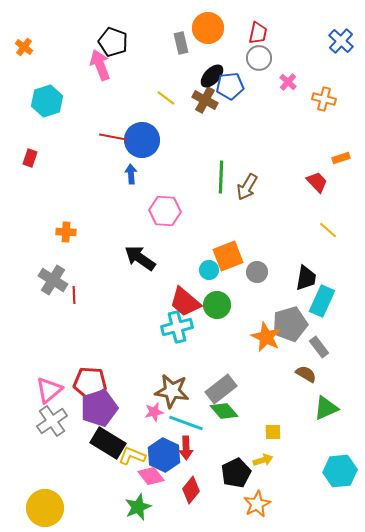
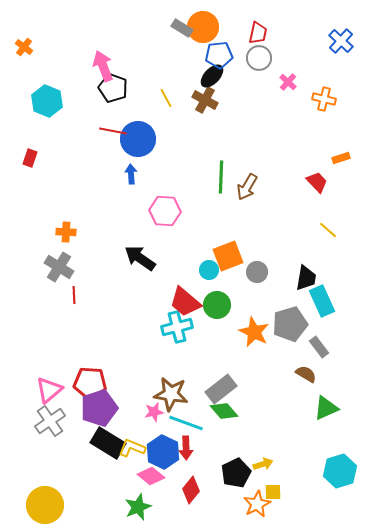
orange circle at (208, 28): moved 5 px left, 1 px up
black pentagon at (113, 42): moved 46 px down
gray rectangle at (181, 43): moved 1 px right, 15 px up; rotated 45 degrees counterclockwise
pink arrow at (100, 65): moved 3 px right, 1 px down
blue pentagon at (230, 86): moved 11 px left, 31 px up
yellow line at (166, 98): rotated 24 degrees clockwise
cyan hexagon at (47, 101): rotated 20 degrees counterclockwise
red line at (113, 137): moved 6 px up
blue circle at (142, 140): moved 4 px left, 1 px up
gray cross at (53, 280): moved 6 px right, 13 px up
cyan rectangle at (322, 301): rotated 48 degrees counterclockwise
orange star at (266, 337): moved 12 px left, 5 px up
brown star at (172, 391): moved 1 px left, 3 px down
gray cross at (52, 421): moved 2 px left
yellow square at (273, 432): moved 60 px down
blue hexagon at (164, 455): moved 1 px left, 3 px up
yellow L-shape at (132, 456): moved 8 px up
yellow arrow at (263, 460): moved 4 px down
cyan hexagon at (340, 471): rotated 12 degrees counterclockwise
pink diamond at (151, 476): rotated 12 degrees counterclockwise
yellow circle at (45, 508): moved 3 px up
